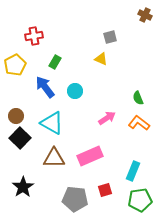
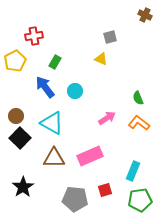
yellow pentagon: moved 4 px up
